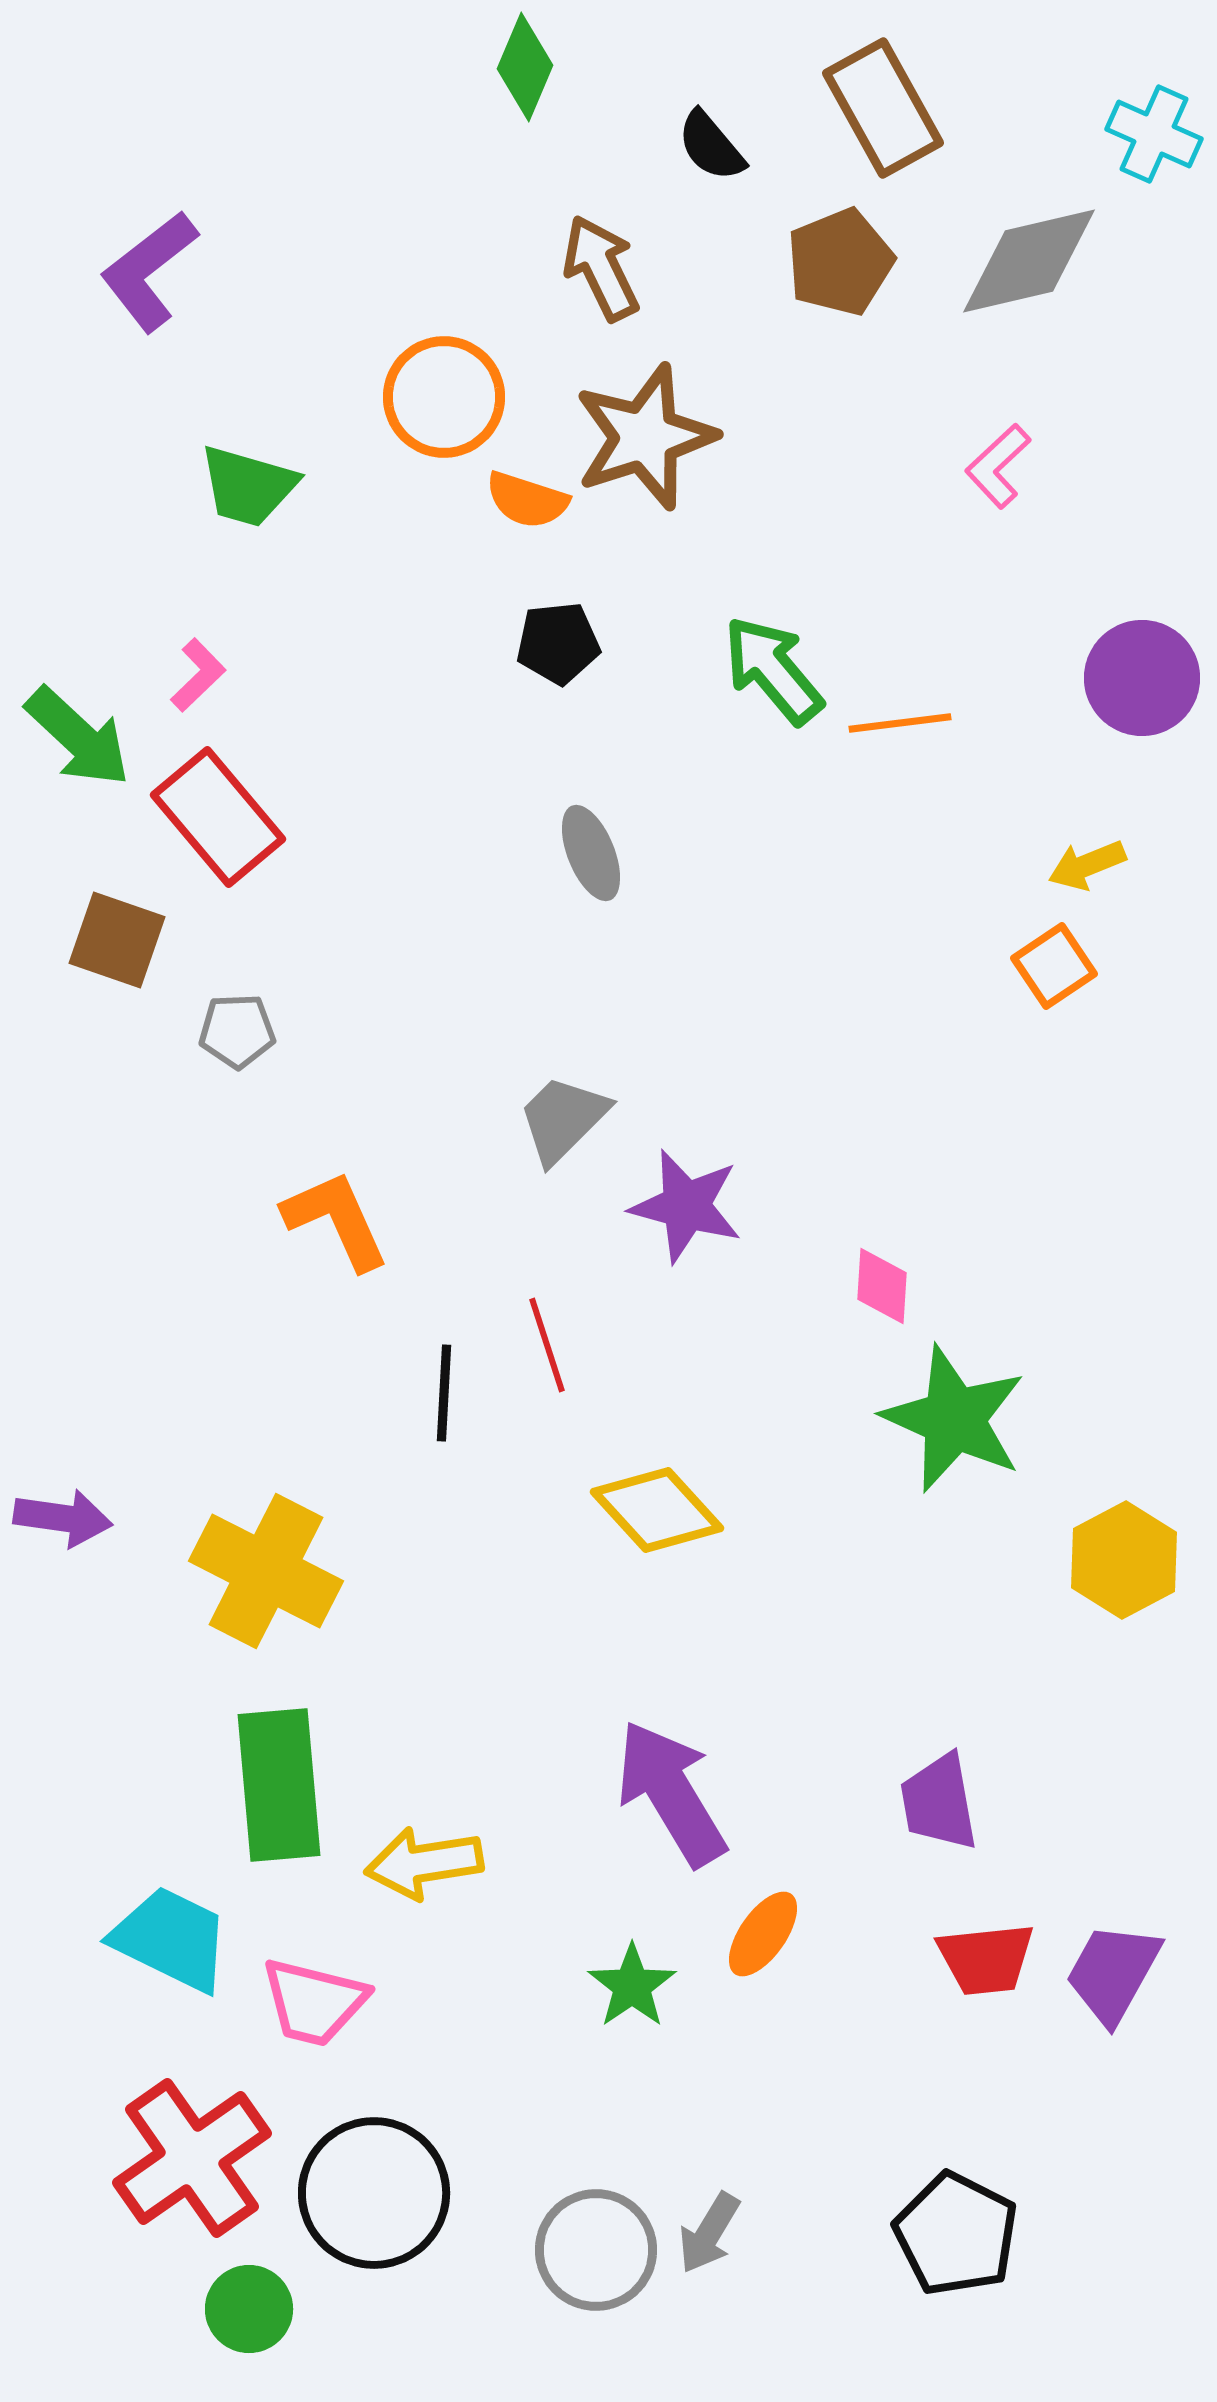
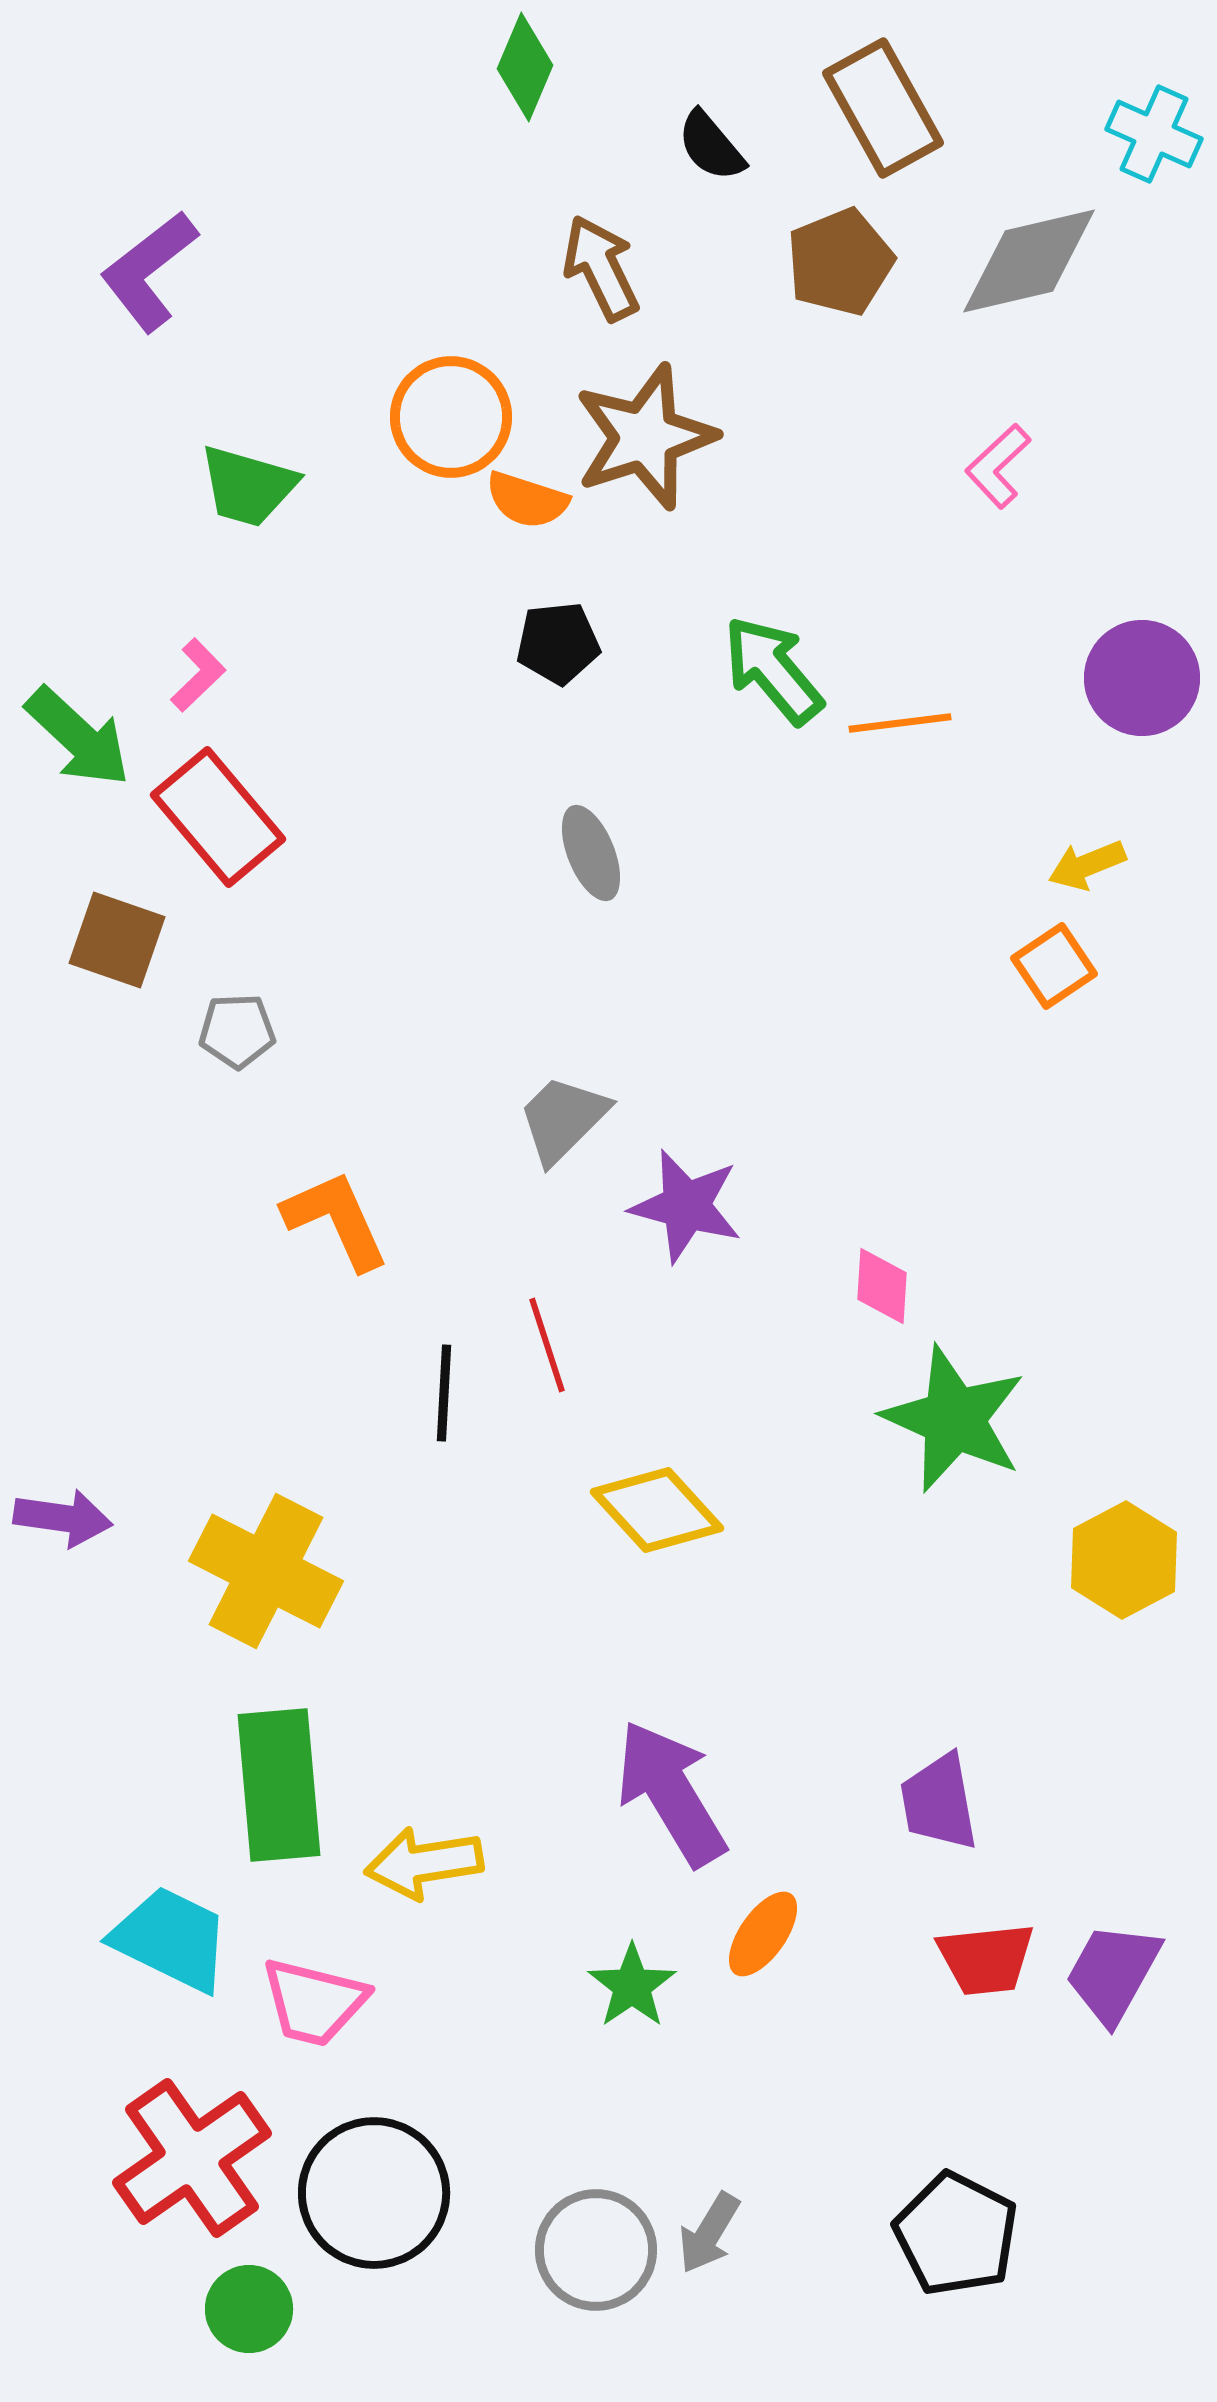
orange circle at (444, 397): moved 7 px right, 20 px down
